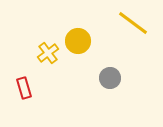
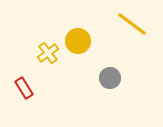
yellow line: moved 1 px left, 1 px down
red rectangle: rotated 15 degrees counterclockwise
